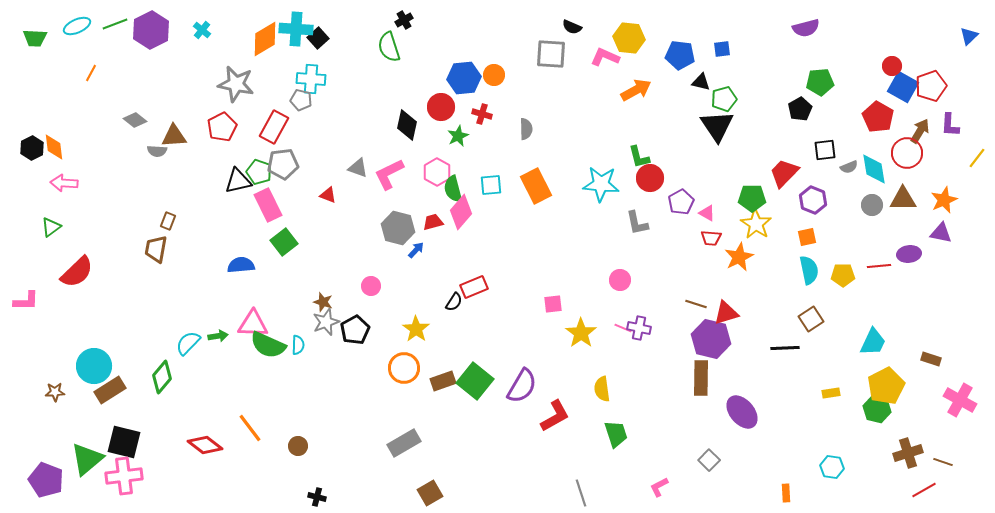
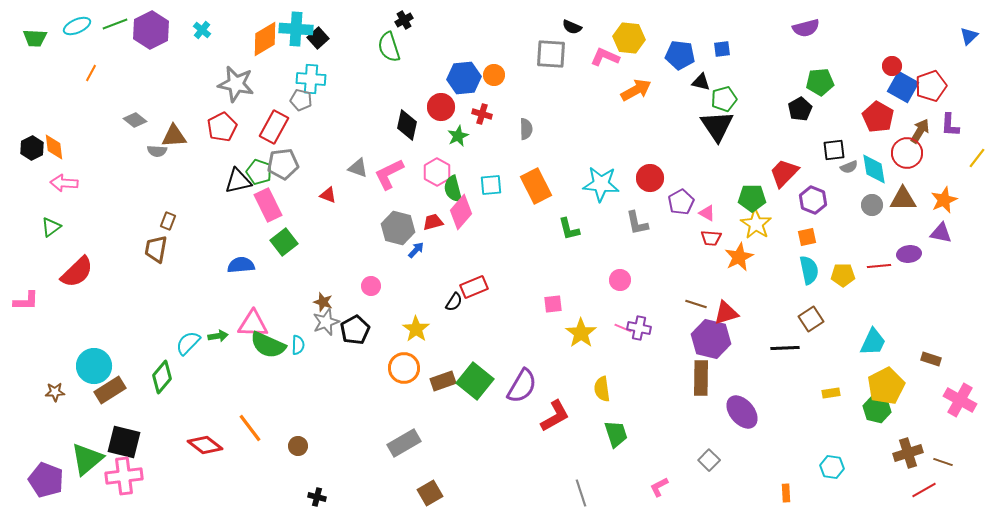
black square at (825, 150): moved 9 px right
green L-shape at (639, 157): moved 70 px left, 72 px down
